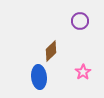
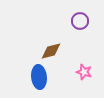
brown diamond: rotated 30 degrees clockwise
pink star: moved 1 px right; rotated 21 degrees counterclockwise
